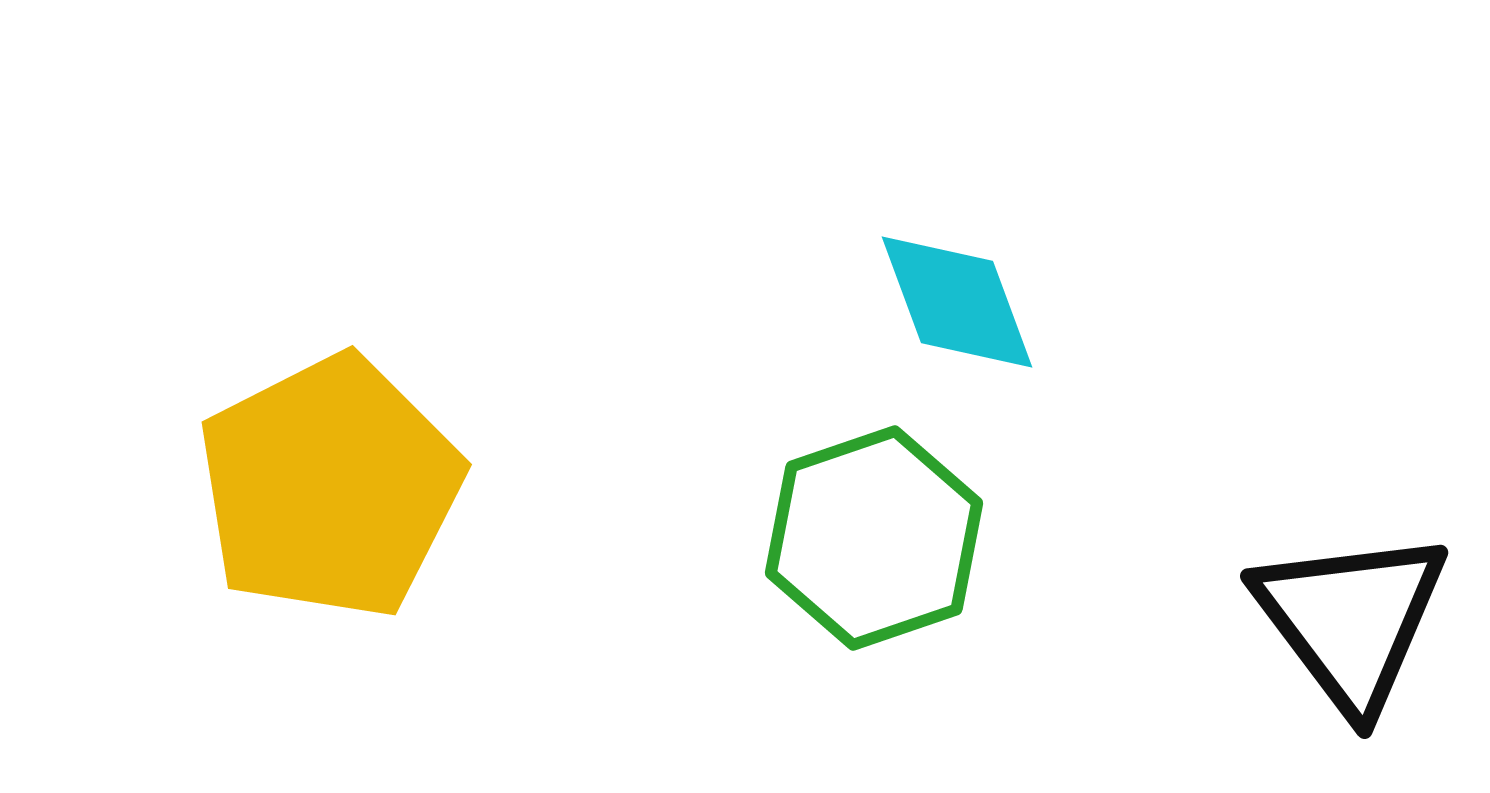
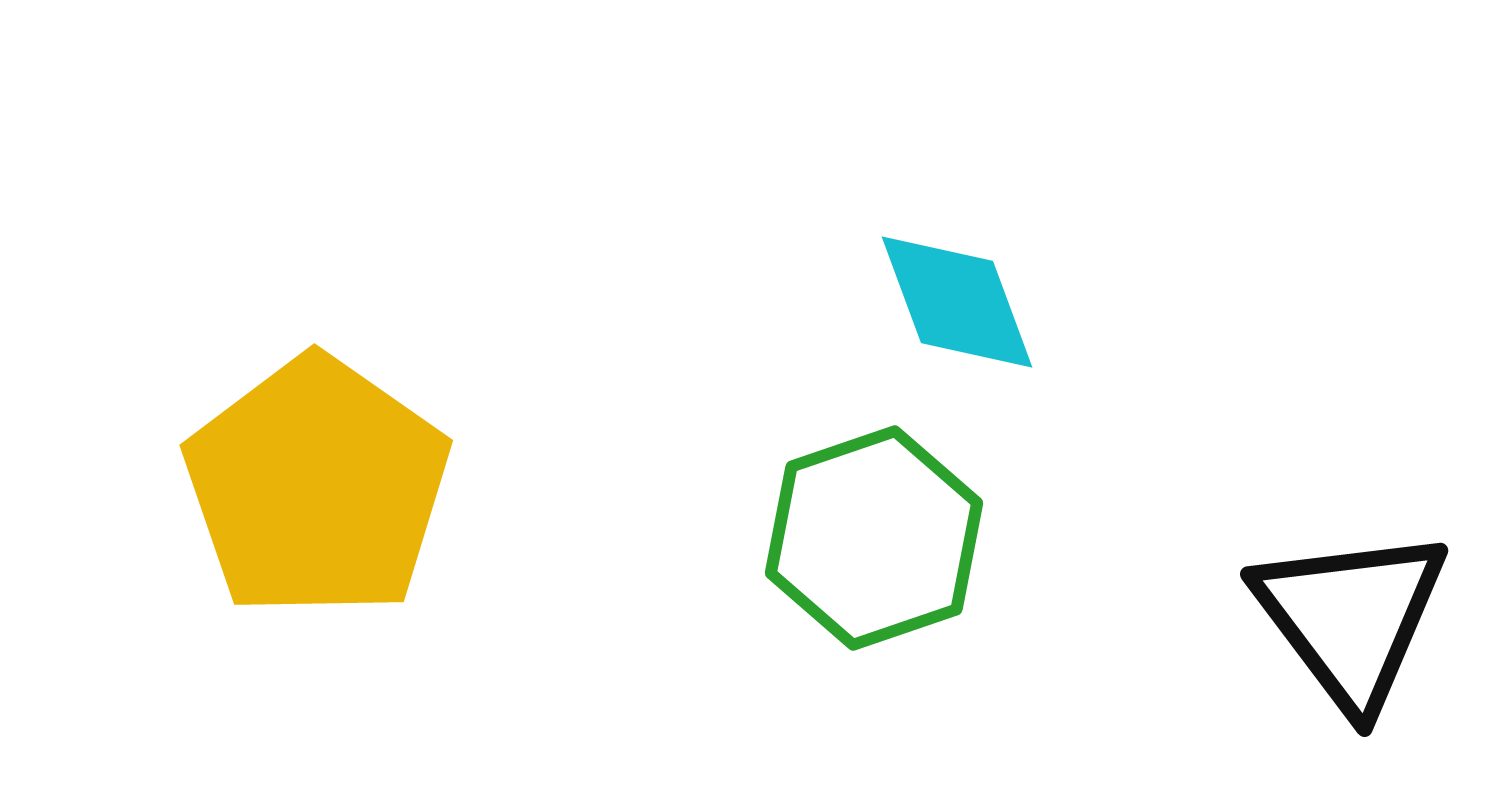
yellow pentagon: moved 13 px left; rotated 10 degrees counterclockwise
black triangle: moved 2 px up
